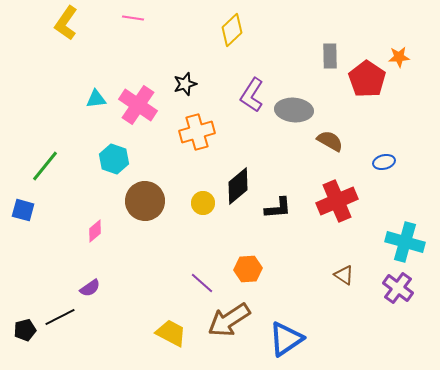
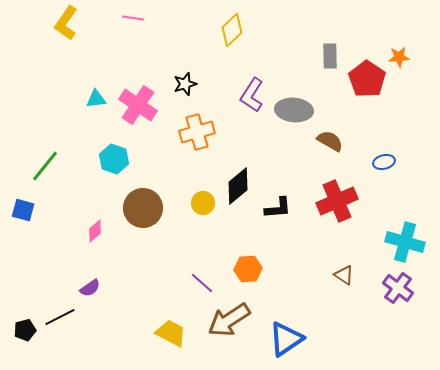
brown circle: moved 2 px left, 7 px down
